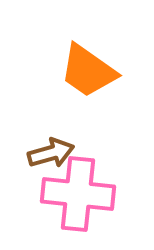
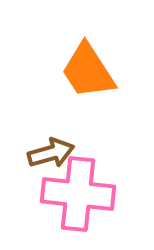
orange trapezoid: rotated 22 degrees clockwise
